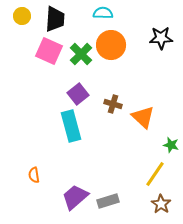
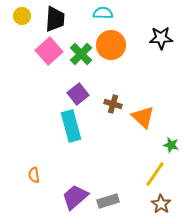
pink square: rotated 24 degrees clockwise
